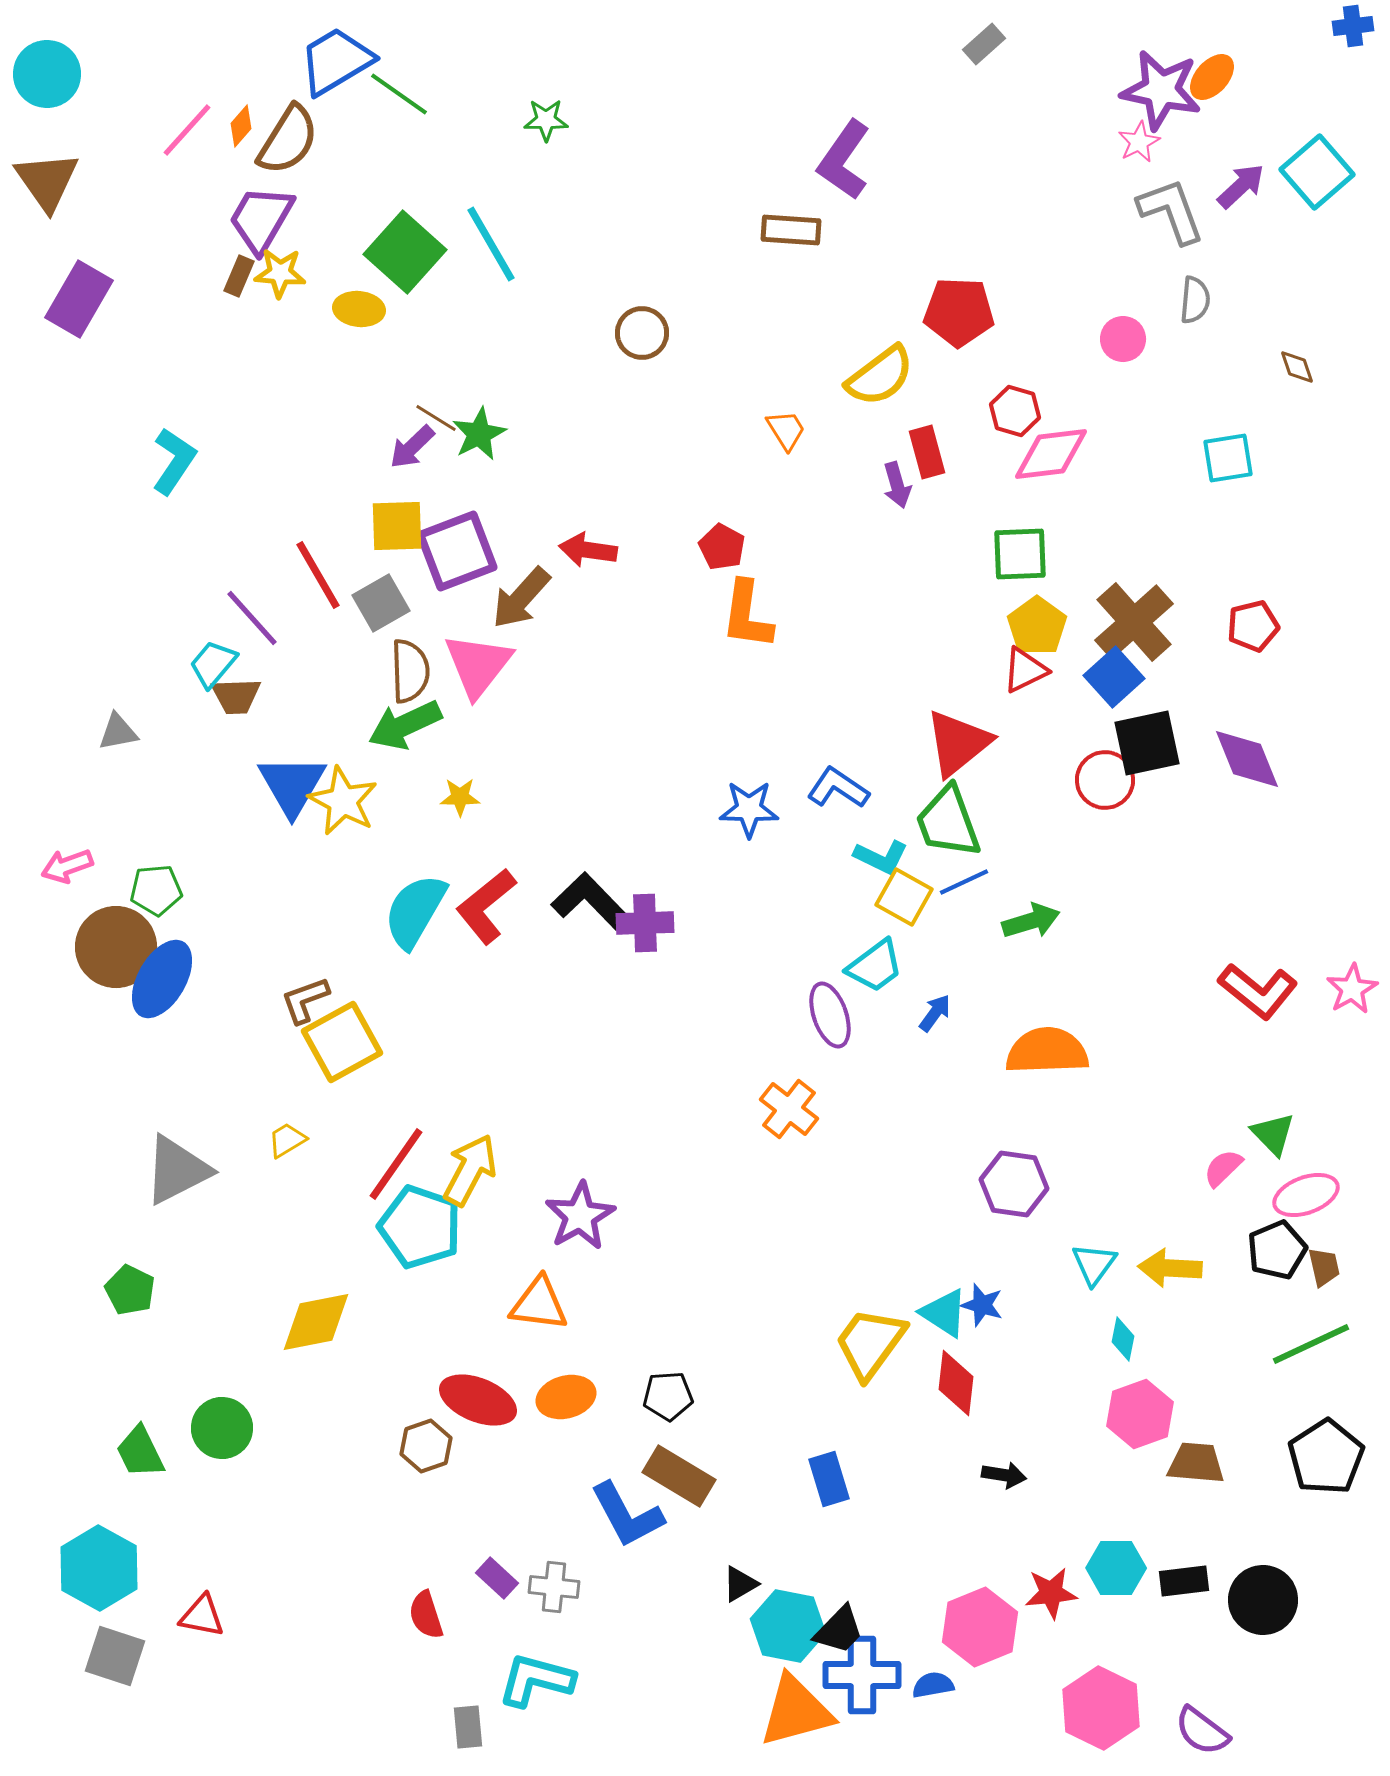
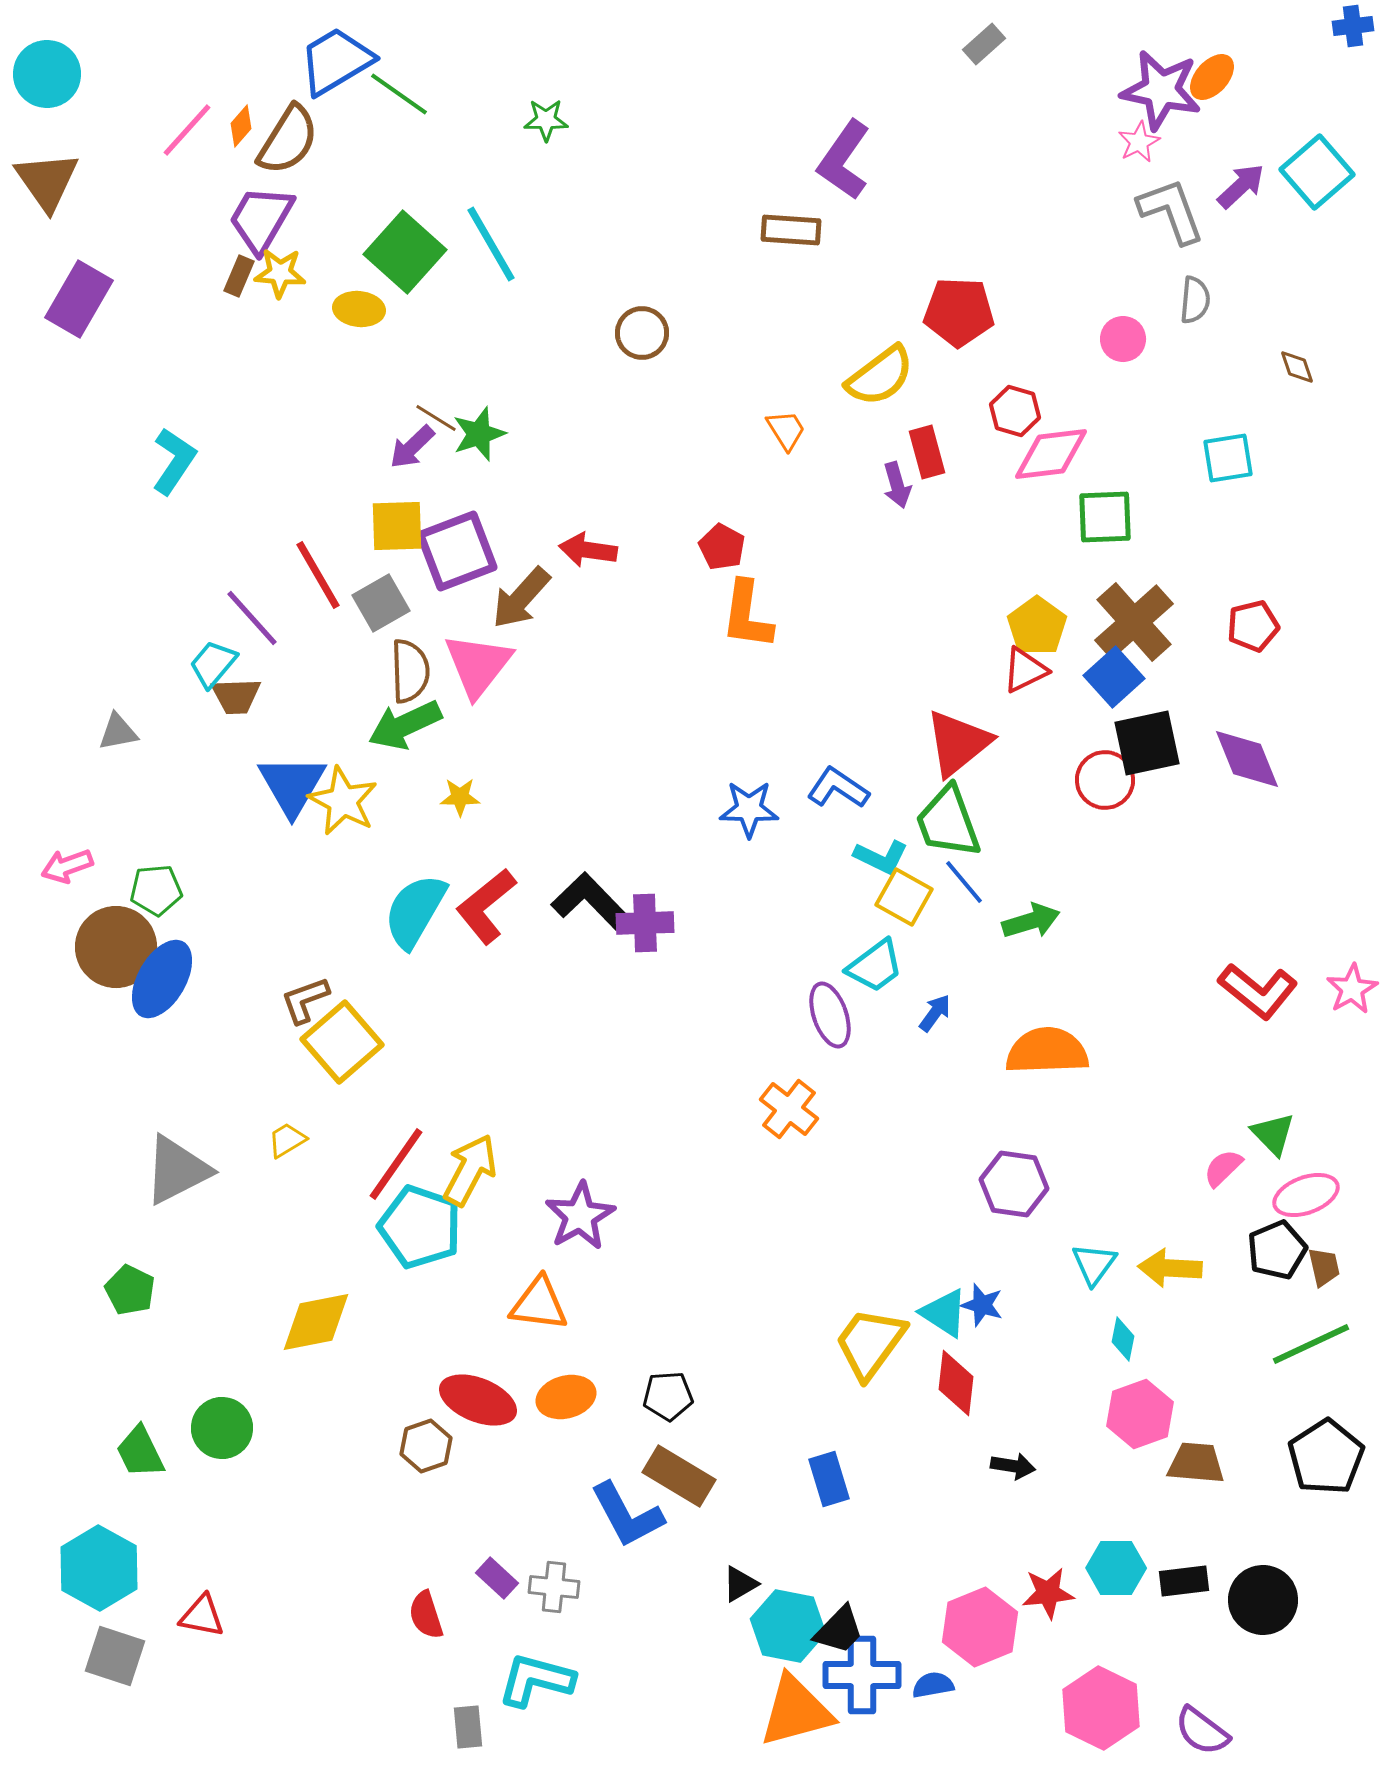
green star at (479, 434): rotated 8 degrees clockwise
green square at (1020, 554): moved 85 px right, 37 px up
blue line at (964, 882): rotated 75 degrees clockwise
yellow square at (342, 1042): rotated 12 degrees counterclockwise
black arrow at (1004, 1475): moved 9 px right, 9 px up
red star at (1051, 1593): moved 3 px left
